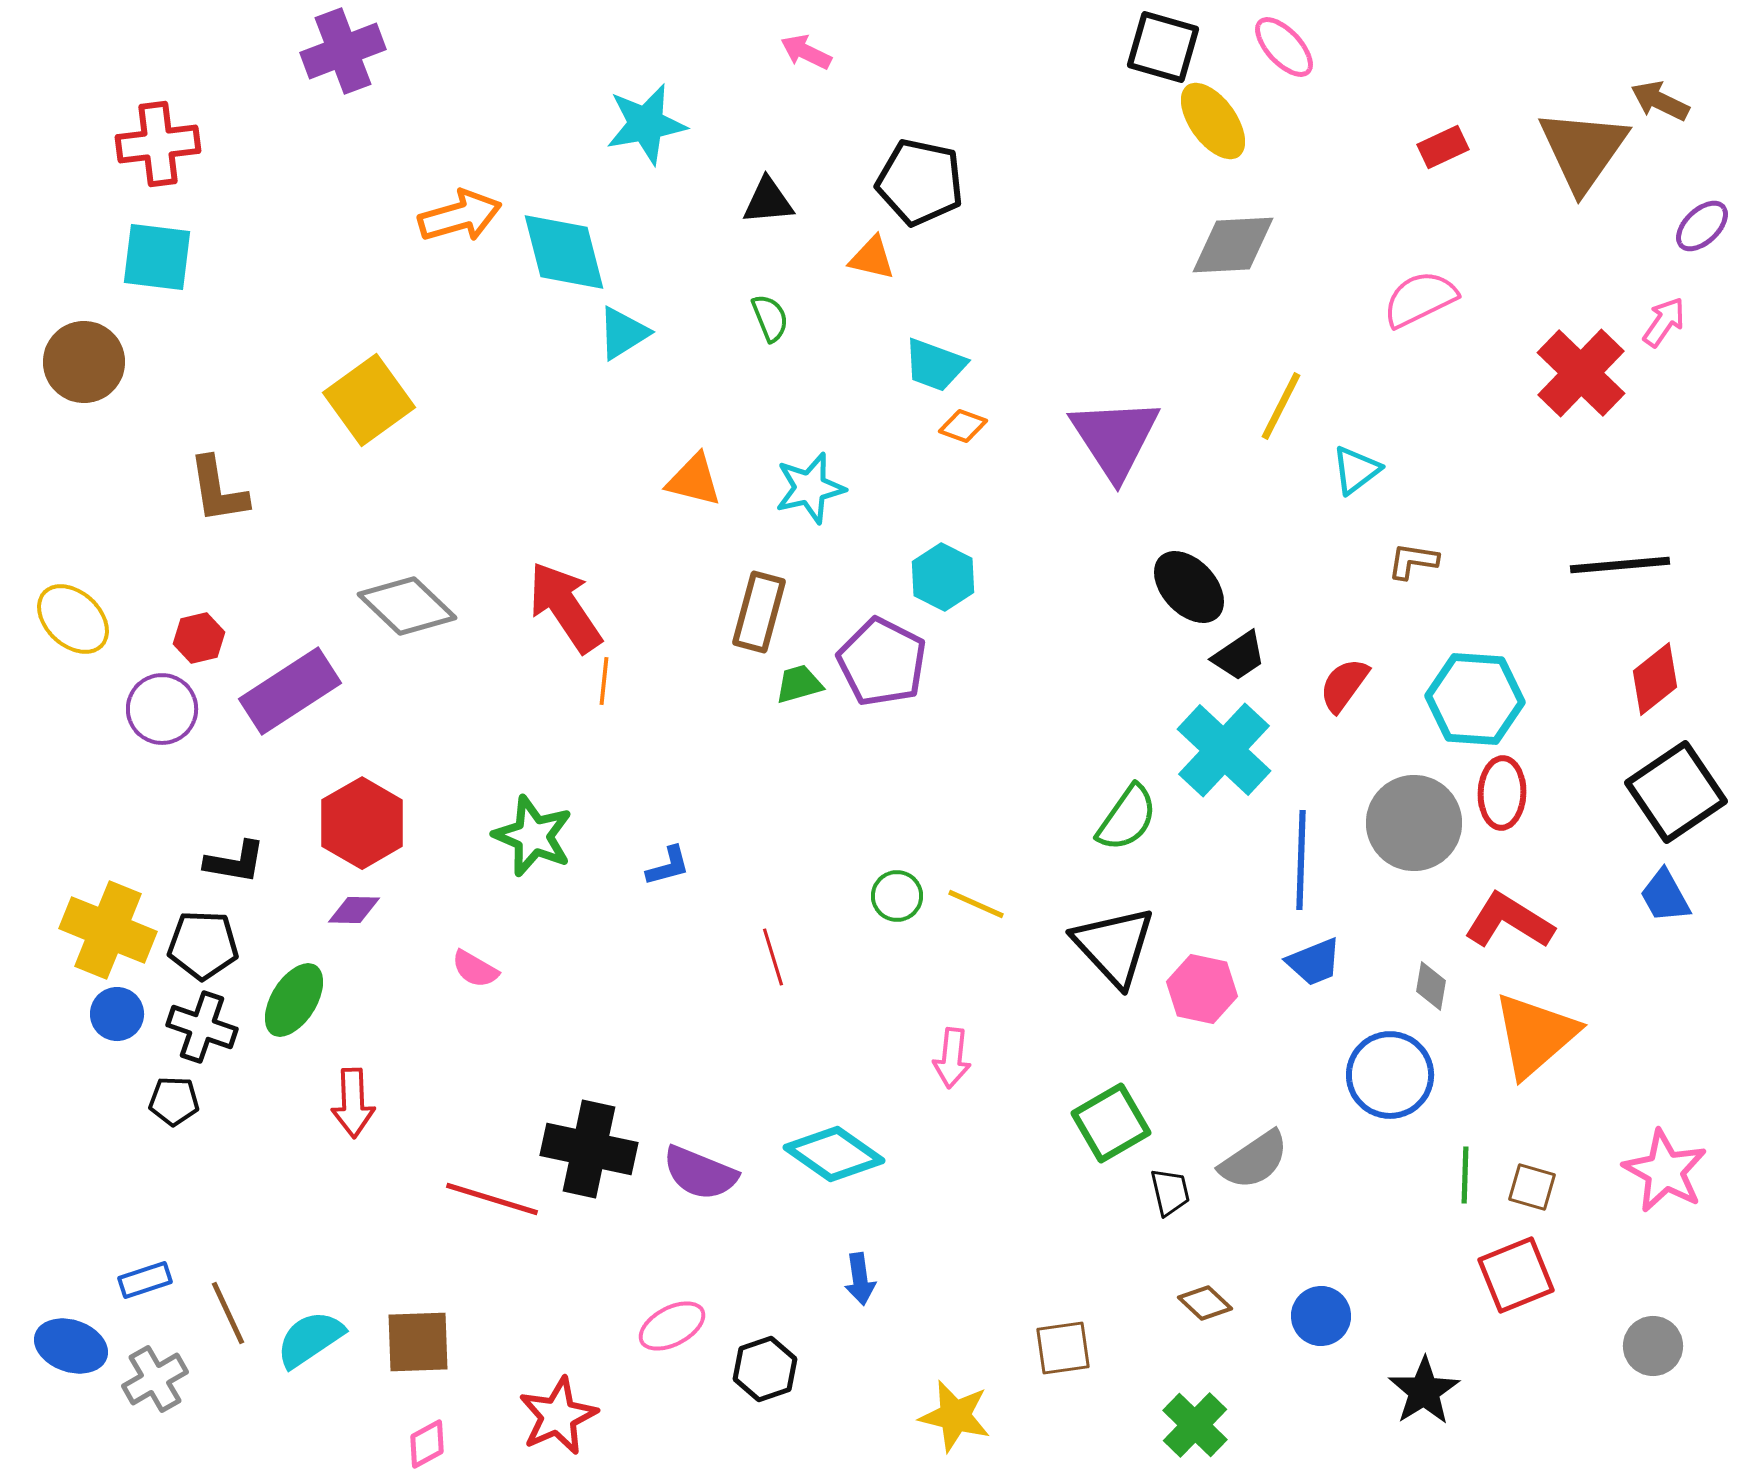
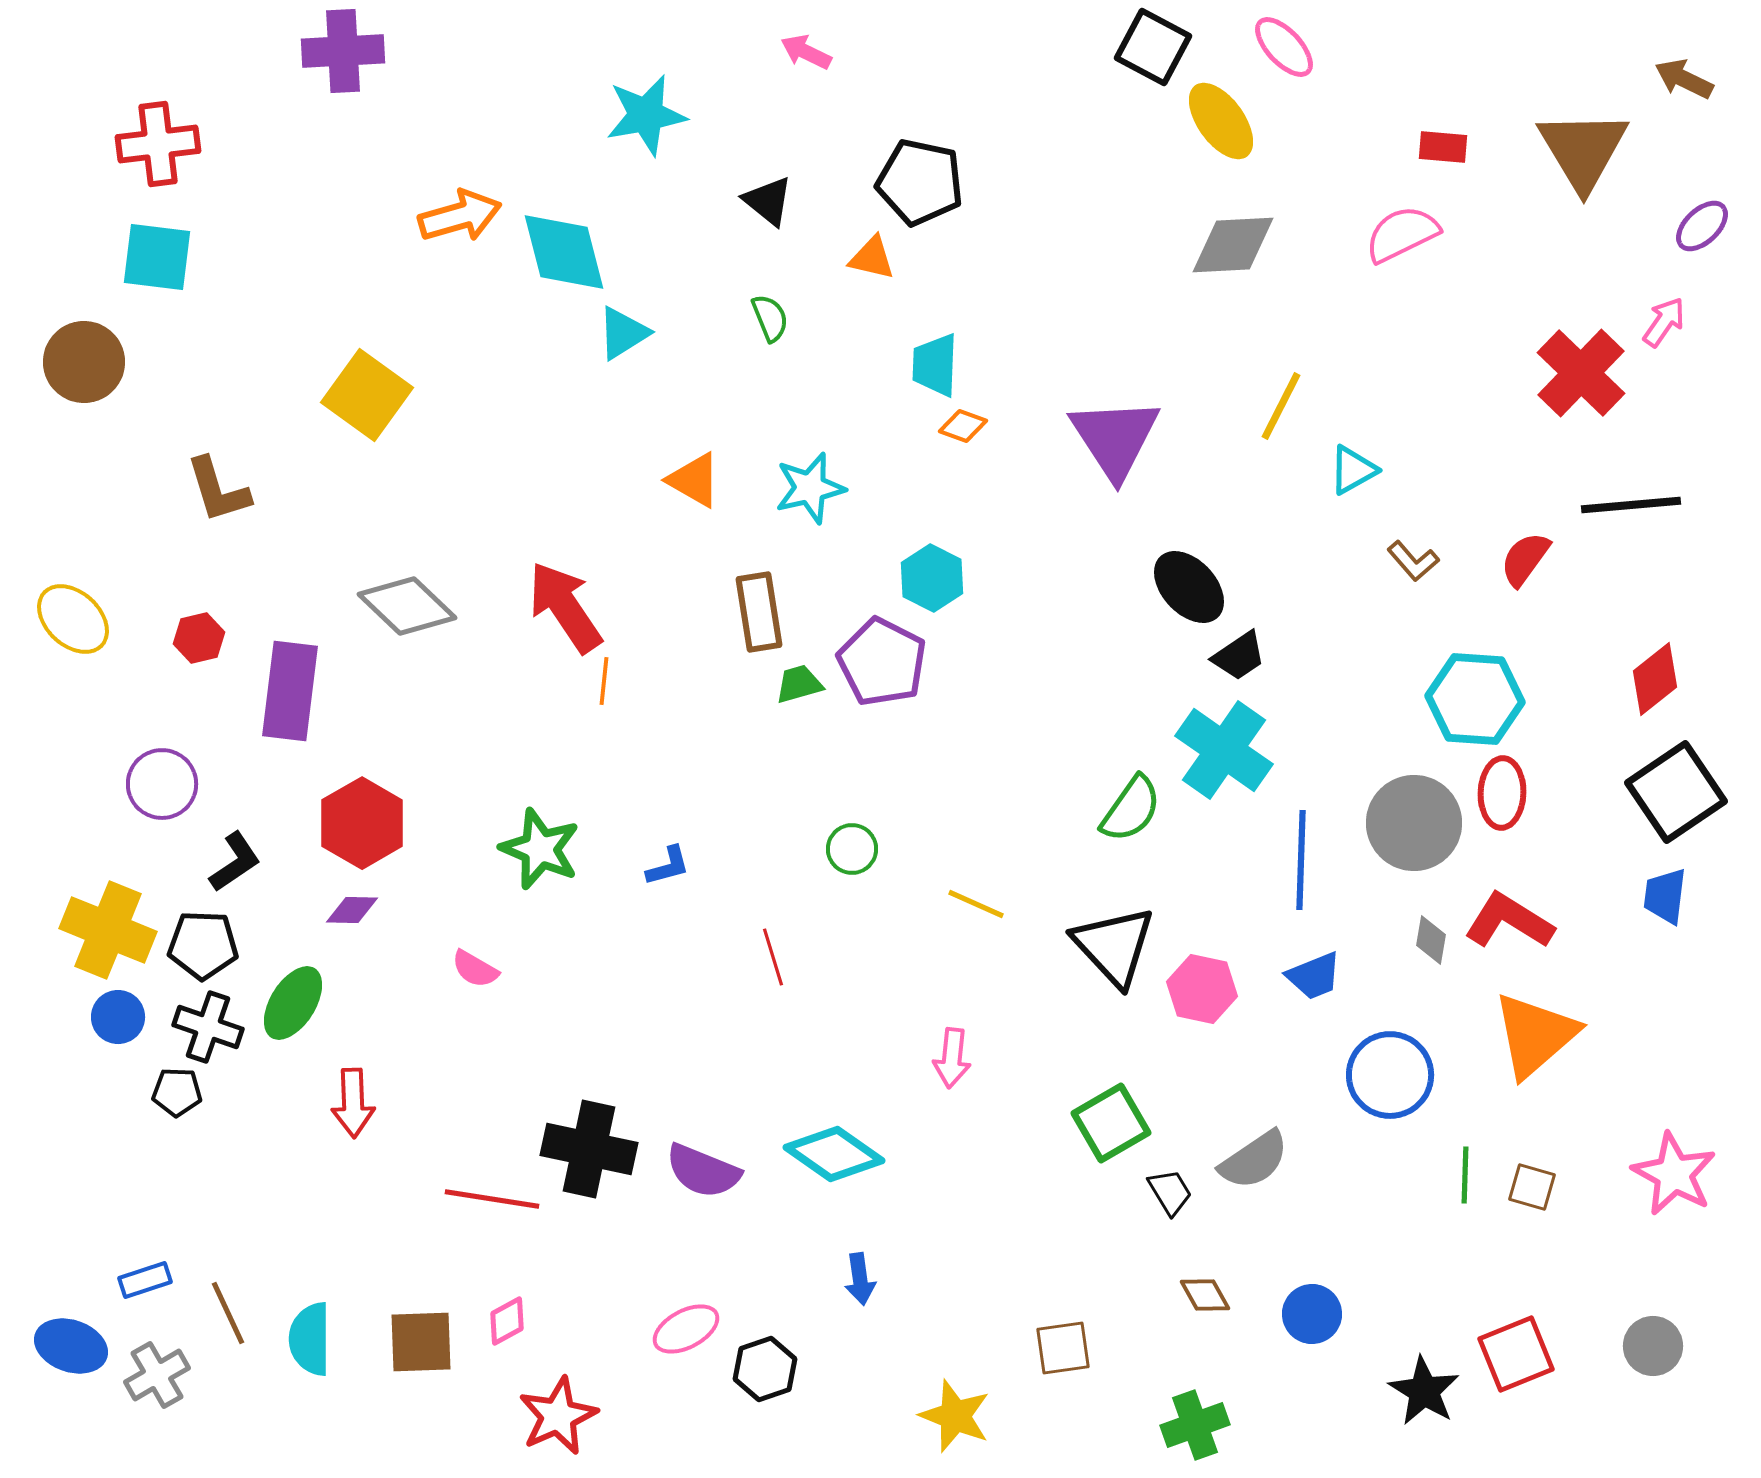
black square at (1163, 47): moved 10 px left; rotated 12 degrees clockwise
purple cross at (343, 51): rotated 18 degrees clockwise
brown arrow at (1660, 101): moved 24 px right, 22 px up
yellow ellipse at (1213, 121): moved 8 px right
cyan star at (646, 124): moved 9 px up
red rectangle at (1443, 147): rotated 30 degrees clockwise
brown triangle at (1583, 150): rotated 6 degrees counterclockwise
black triangle at (768, 201): rotated 44 degrees clockwise
pink semicircle at (1420, 299): moved 18 px left, 65 px up
cyan trapezoid at (935, 365): rotated 72 degrees clockwise
yellow square at (369, 400): moved 2 px left, 5 px up; rotated 18 degrees counterclockwise
cyan triangle at (1356, 470): moved 3 px left; rotated 8 degrees clockwise
orange triangle at (694, 480): rotated 16 degrees clockwise
brown L-shape at (218, 490): rotated 8 degrees counterclockwise
brown L-shape at (1413, 561): rotated 140 degrees counterclockwise
black line at (1620, 565): moved 11 px right, 60 px up
cyan hexagon at (943, 577): moved 11 px left, 1 px down
brown rectangle at (759, 612): rotated 24 degrees counterclockwise
red semicircle at (1344, 685): moved 181 px right, 126 px up
purple rectangle at (290, 691): rotated 50 degrees counterclockwise
purple circle at (162, 709): moved 75 px down
cyan cross at (1224, 750): rotated 8 degrees counterclockwise
green semicircle at (1127, 818): moved 4 px right, 9 px up
green star at (533, 836): moved 7 px right, 13 px down
black L-shape at (235, 862): rotated 44 degrees counterclockwise
green circle at (897, 896): moved 45 px left, 47 px up
blue trapezoid at (1665, 896): rotated 36 degrees clockwise
purple diamond at (354, 910): moved 2 px left
blue trapezoid at (1314, 962): moved 14 px down
gray diamond at (1431, 986): moved 46 px up
green ellipse at (294, 1000): moved 1 px left, 3 px down
blue circle at (117, 1014): moved 1 px right, 3 px down
black cross at (202, 1027): moved 6 px right
black pentagon at (174, 1101): moved 3 px right, 9 px up
pink star at (1665, 1171): moved 9 px right, 3 px down
purple semicircle at (700, 1173): moved 3 px right, 2 px up
black trapezoid at (1170, 1192): rotated 18 degrees counterclockwise
red line at (492, 1199): rotated 8 degrees counterclockwise
red square at (1516, 1275): moved 79 px down
brown diamond at (1205, 1303): moved 8 px up; rotated 18 degrees clockwise
blue circle at (1321, 1316): moved 9 px left, 2 px up
pink ellipse at (672, 1326): moved 14 px right, 3 px down
cyan semicircle at (310, 1339): rotated 56 degrees counterclockwise
brown square at (418, 1342): moved 3 px right
gray cross at (155, 1379): moved 2 px right, 4 px up
black star at (1424, 1391): rotated 8 degrees counterclockwise
yellow star at (955, 1416): rotated 8 degrees clockwise
green cross at (1195, 1425): rotated 26 degrees clockwise
pink diamond at (427, 1444): moved 80 px right, 123 px up
